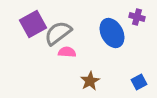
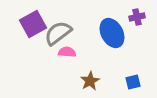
purple cross: rotated 28 degrees counterclockwise
blue square: moved 6 px left; rotated 14 degrees clockwise
